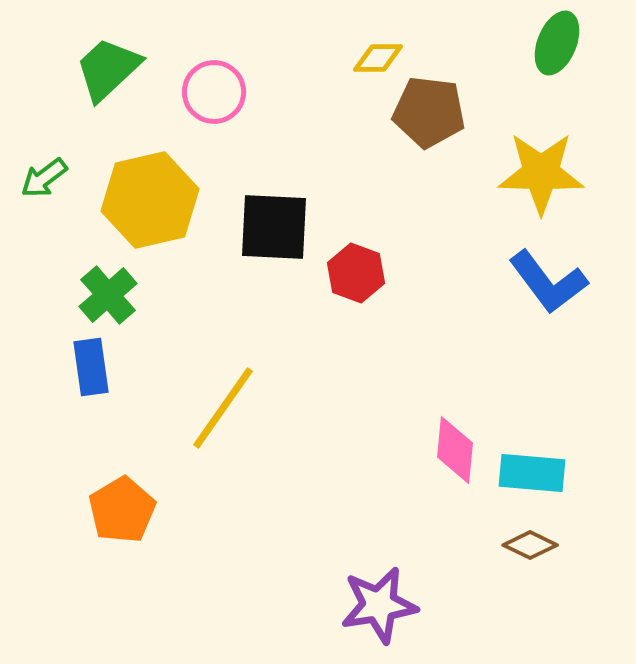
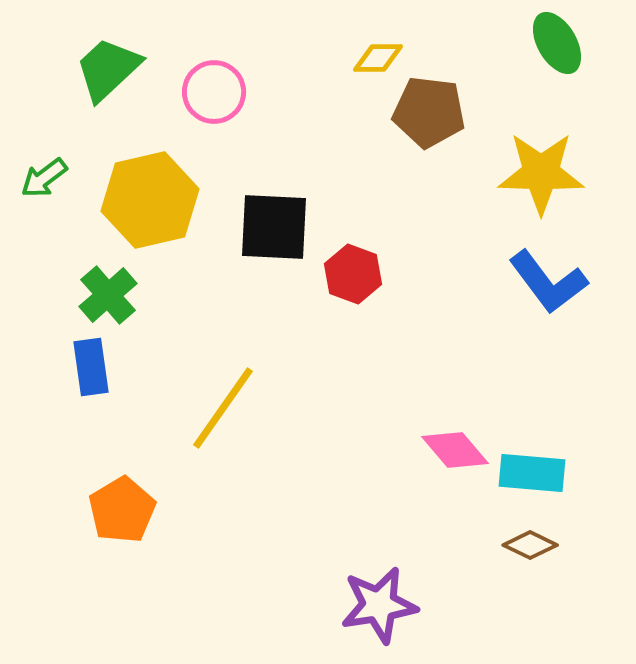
green ellipse: rotated 52 degrees counterclockwise
red hexagon: moved 3 px left, 1 px down
pink diamond: rotated 46 degrees counterclockwise
